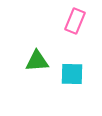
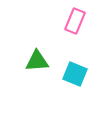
cyan square: moved 3 px right; rotated 20 degrees clockwise
